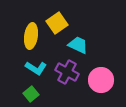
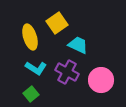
yellow ellipse: moved 1 px left, 1 px down; rotated 25 degrees counterclockwise
